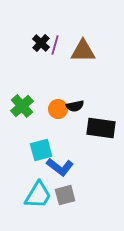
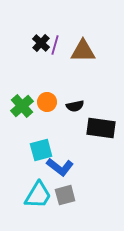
orange circle: moved 11 px left, 7 px up
